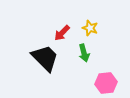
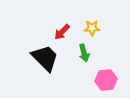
yellow star: moved 2 px right; rotated 21 degrees counterclockwise
red arrow: moved 1 px up
pink hexagon: moved 3 px up
